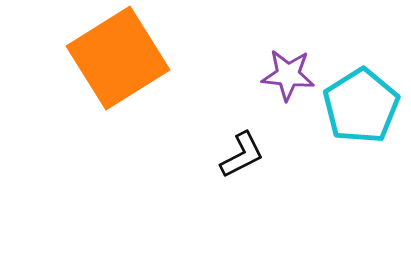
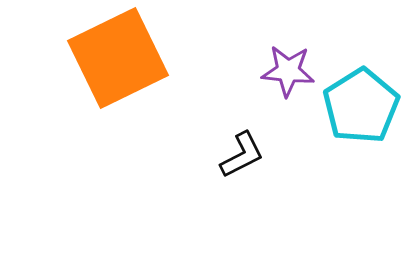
orange square: rotated 6 degrees clockwise
purple star: moved 4 px up
